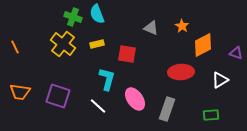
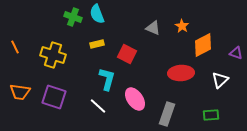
gray triangle: moved 2 px right
yellow cross: moved 10 px left, 11 px down; rotated 20 degrees counterclockwise
red square: rotated 18 degrees clockwise
red ellipse: moved 1 px down
white triangle: rotated 12 degrees counterclockwise
purple square: moved 4 px left, 1 px down
gray rectangle: moved 5 px down
